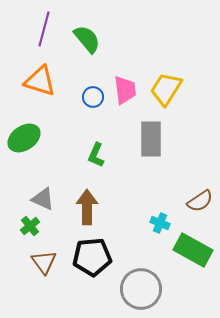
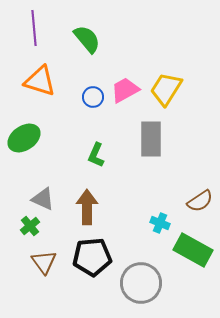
purple line: moved 10 px left, 1 px up; rotated 20 degrees counterclockwise
pink trapezoid: rotated 112 degrees counterclockwise
gray circle: moved 6 px up
